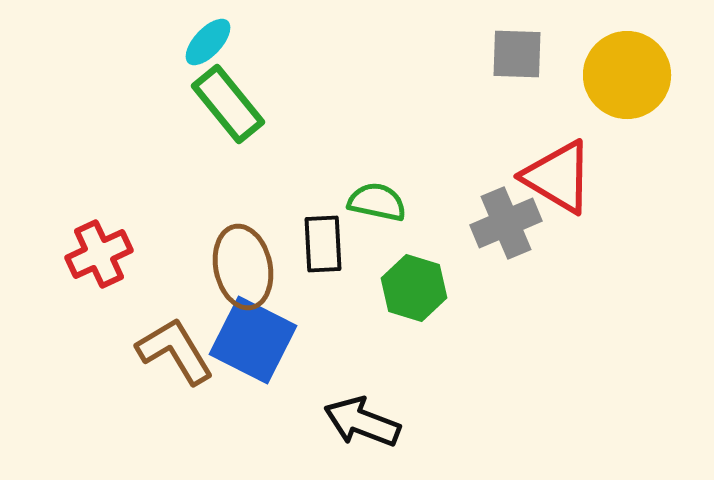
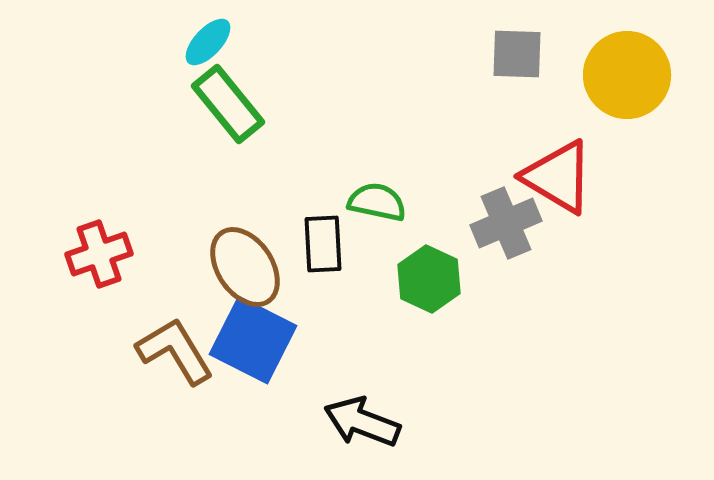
red cross: rotated 6 degrees clockwise
brown ellipse: moved 2 px right; rotated 22 degrees counterclockwise
green hexagon: moved 15 px right, 9 px up; rotated 8 degrees clockwise
